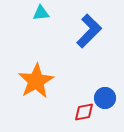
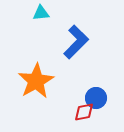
blue L-shape: moved 13 px left, 11 px down
blue circle: moved 9 px left
